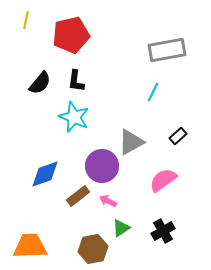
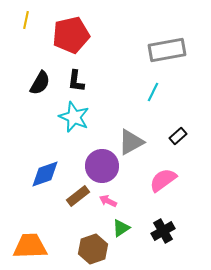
black semicircle: rotated 10 degrees counterclockwise
brown hexagon: rotated 8 degrees counterclockwise
